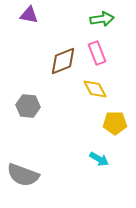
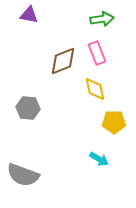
yellow diamond: rotated 15 degrees clockwise
gray hexagon: moved 2 px down
yellow pentagon: moved 1 px left, 1 px up
